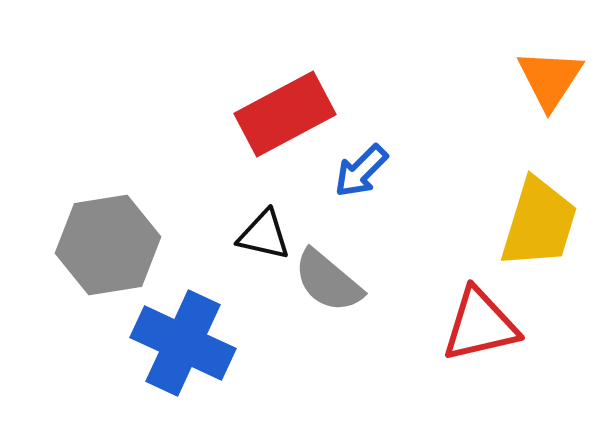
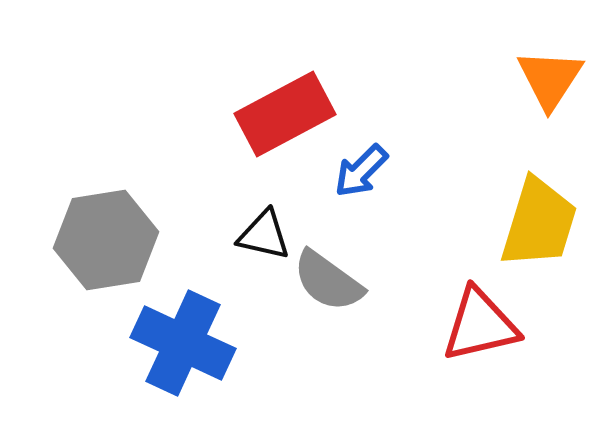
gray hexagon: moved 2 px left, 5 px up
gray semicircle: rotated 4 degrees counterclockwise
